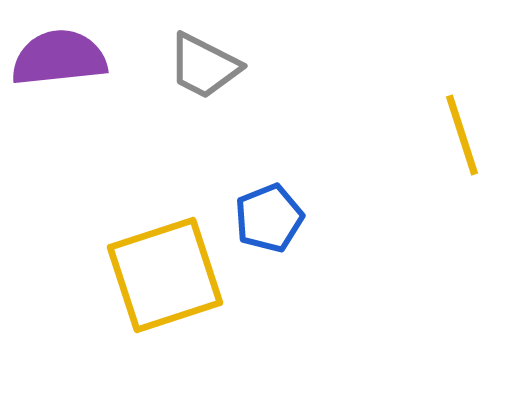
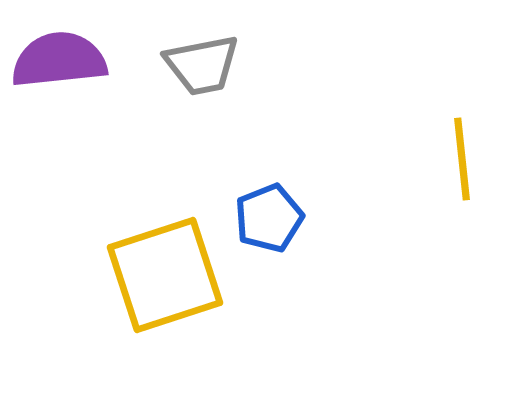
purple semicircle: moved 2 px down
gray trapezoid: moved 2 px left, 1 px up; rotated 38 degrees counterclockwise
yellow line: moved 24 px down; rotated 12 degrees clockwise
